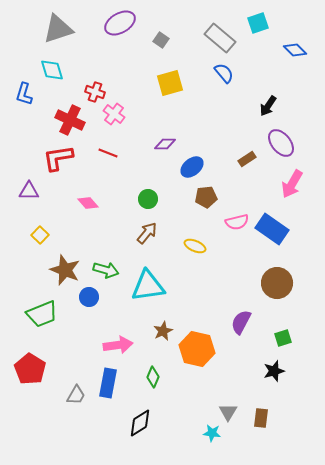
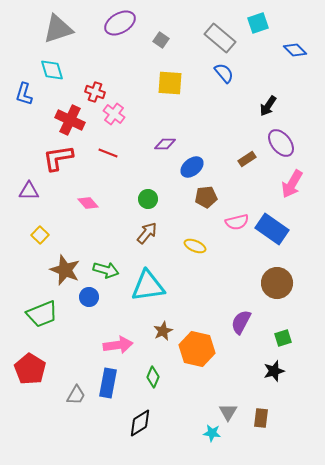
yellow square at (170, 83): rotated 20 degrees clockwise
